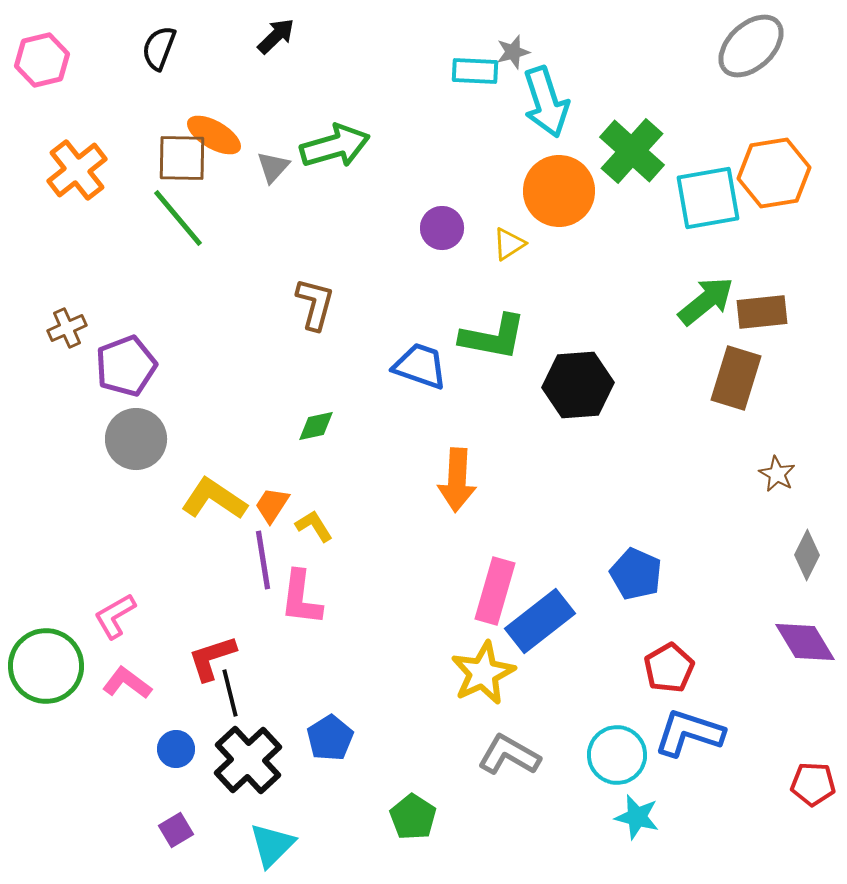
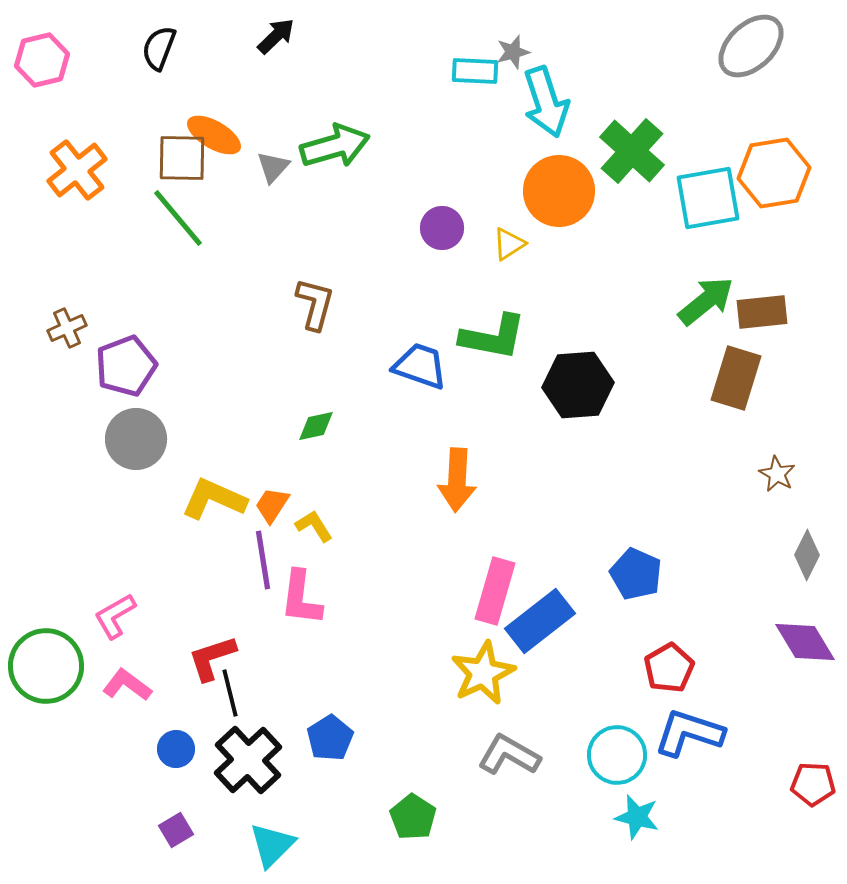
yellow L-shape at (214, 499): rotated 10 degrees counterclockwise
pink L-shape at (127, 683): moved 2 px down
